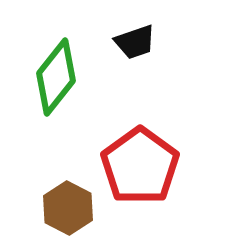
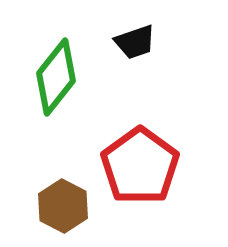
brown hexagon: moved 5 px left, 2 px up
